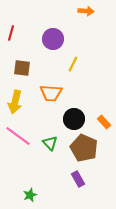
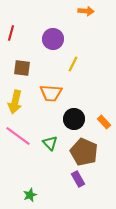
brown pentagon: moved 4 px down
